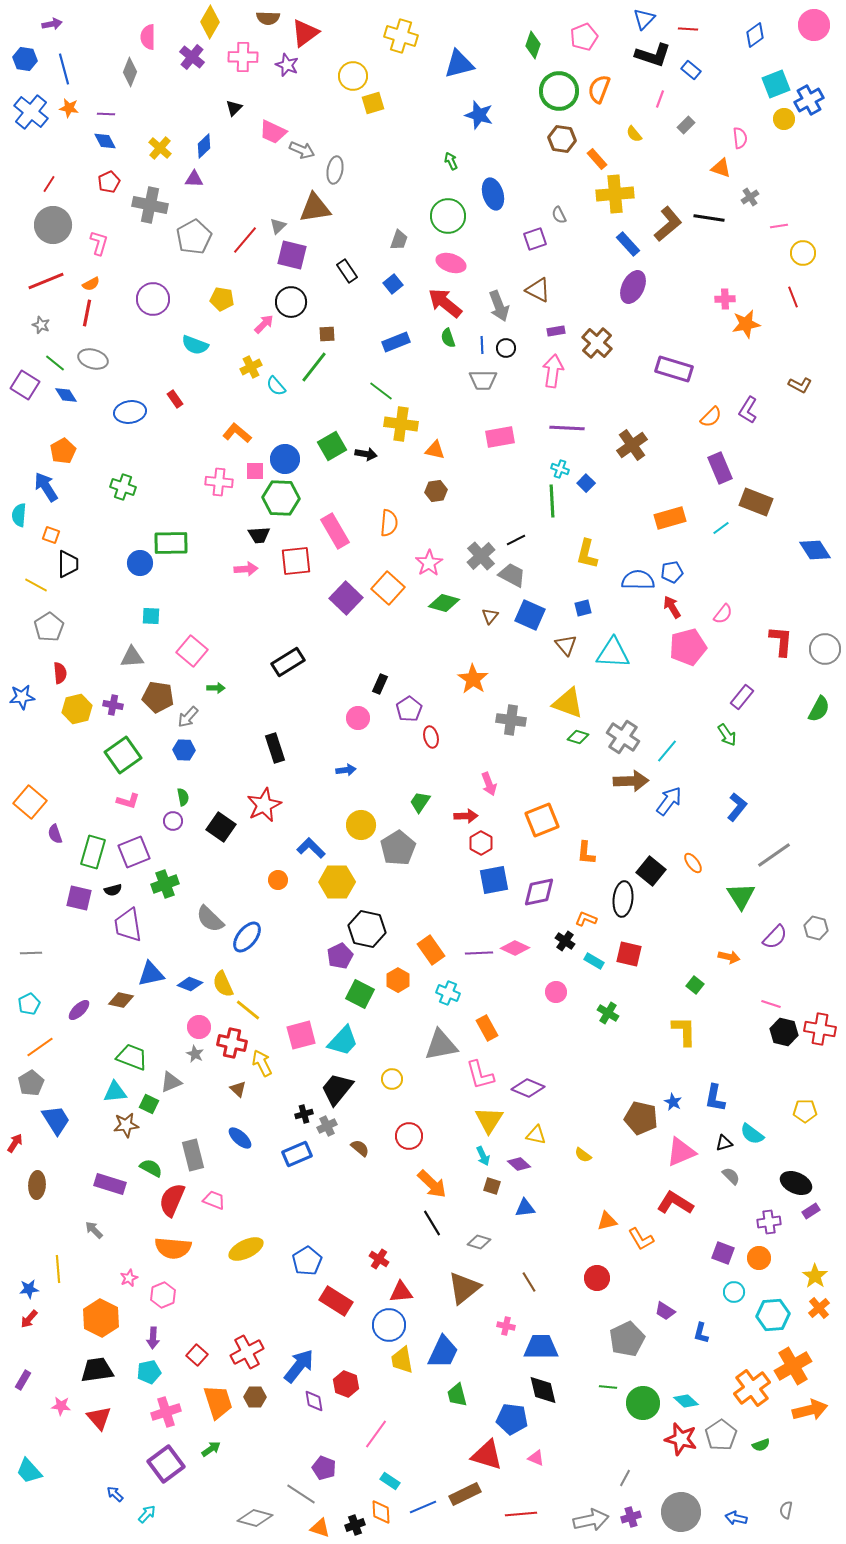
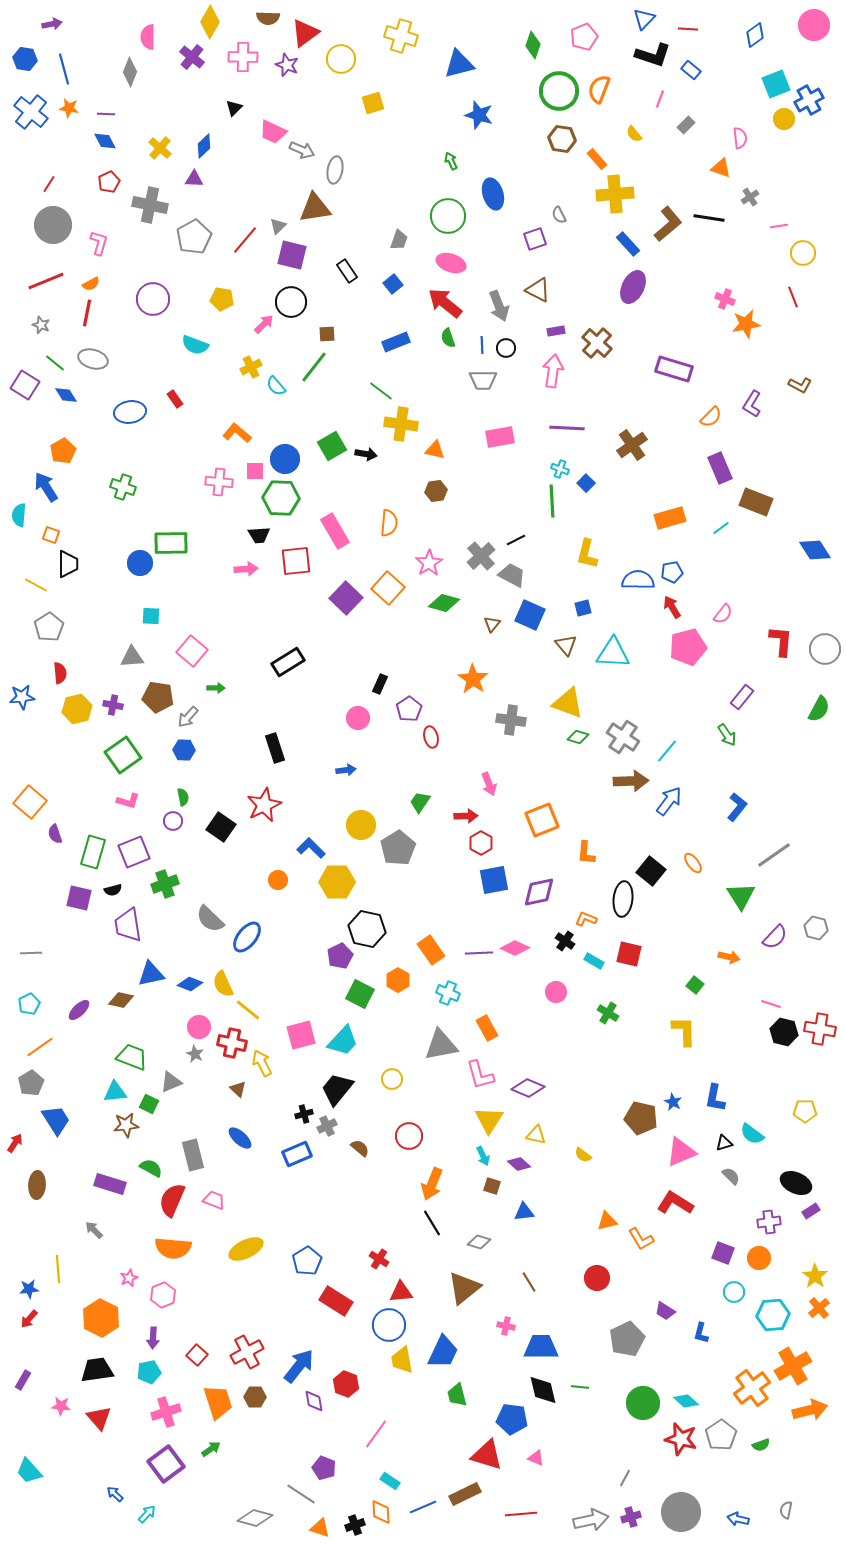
yellow circle at (353, 76): moved 12 px left, 17 px up
pink cross at (725, 299): rotated 24 degrees clockwise
purple L-shape at (748, 410): moved 4 px right, 6 px up
brown triangle at (490, 616): moved 2 px right, 8 px down
orange arrow at (432, 1184): rotated 68 degrees clockwise
blue triangle at (525, 1208): moved 1 px left, 4 px down
green line at (608, 1387): moved 28 px left
blue arrow at (736, 1518): moved 2 px right, 1 px down
